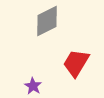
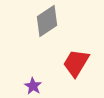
gray diamond: rotated 8 degrees counterclockwise
